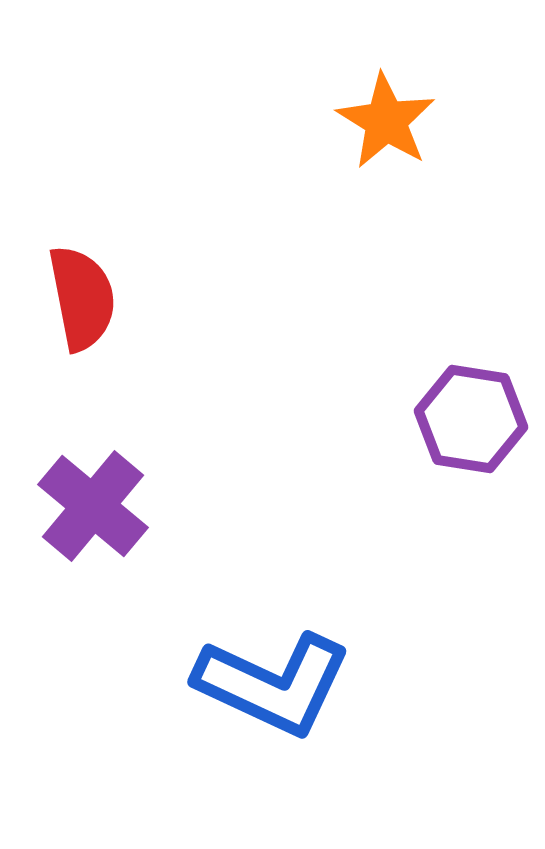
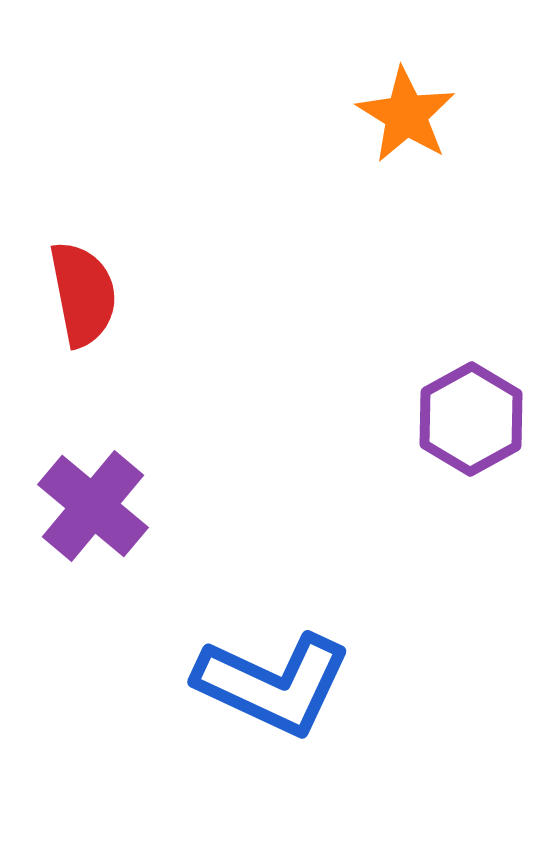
orange star: moved 20 px right, 6 px up
red semicircle: moved 1 px right, 4 px up
purple hexagon: rotated 22 degrees clockwise
